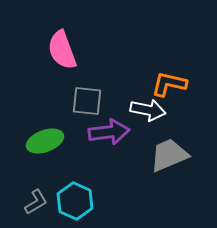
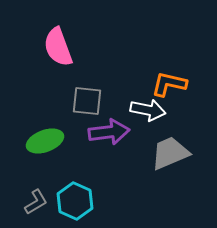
pink semicircle: moved 4 px left, 3 px up
gray trapezoid: moved 1 px right, 2 px up
